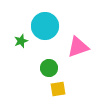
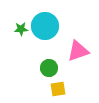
green star: moved 12 px up; rotated 16 degrees clockwise
pink triangle: moved 4 px down
